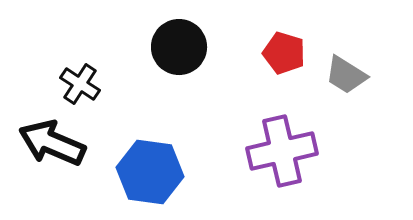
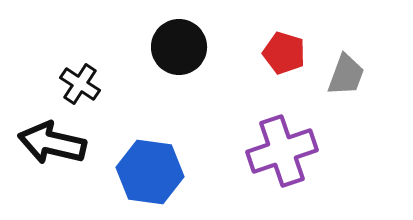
gray trapezoid: rotated 102 degrees counterclockwise
black arrow: rotated 10 degrees counterclockwise
purple cross: rotated 6 degrees counterclockwise
